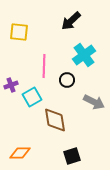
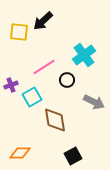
black arrow: moved 28 px left
pink line: moved 1 px down; rotated 55 degrees clockwise
black square: moved 1 px right; rotated 12 degrees counterclockwise
